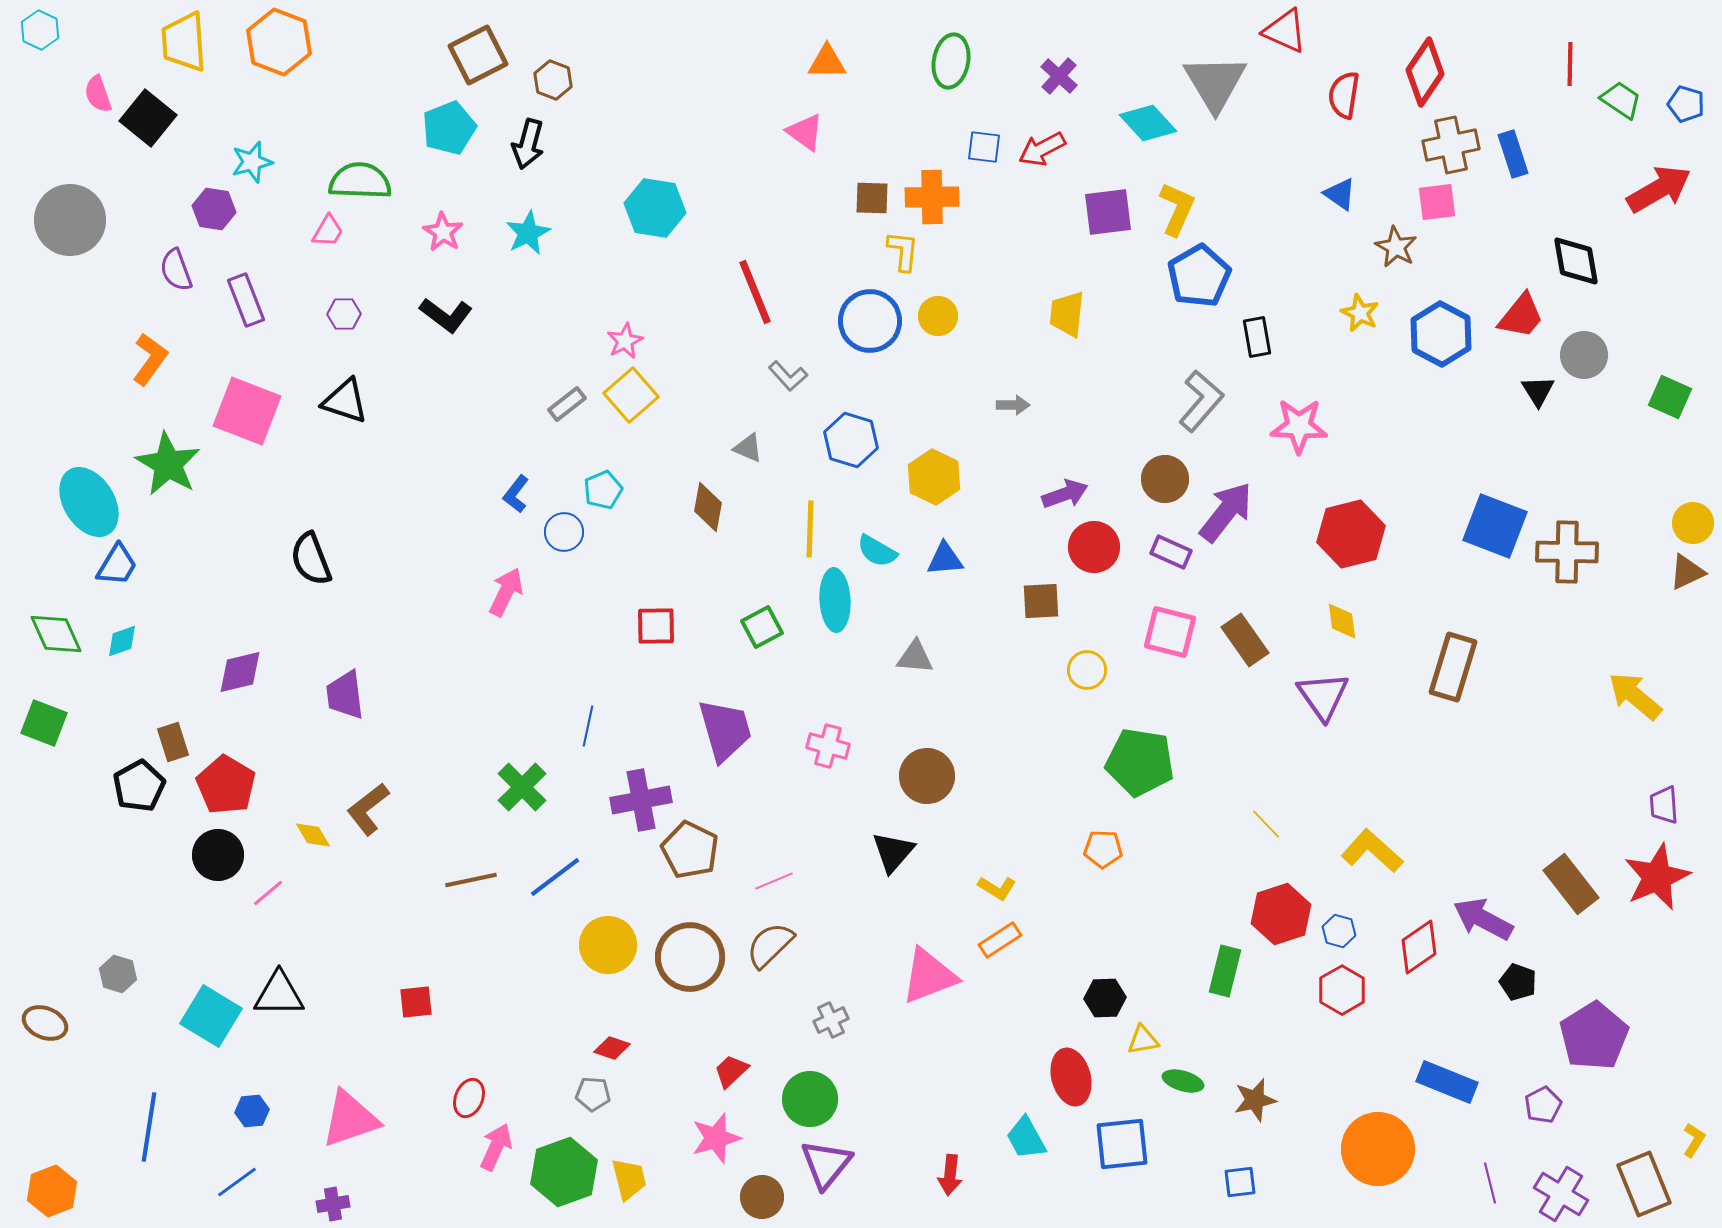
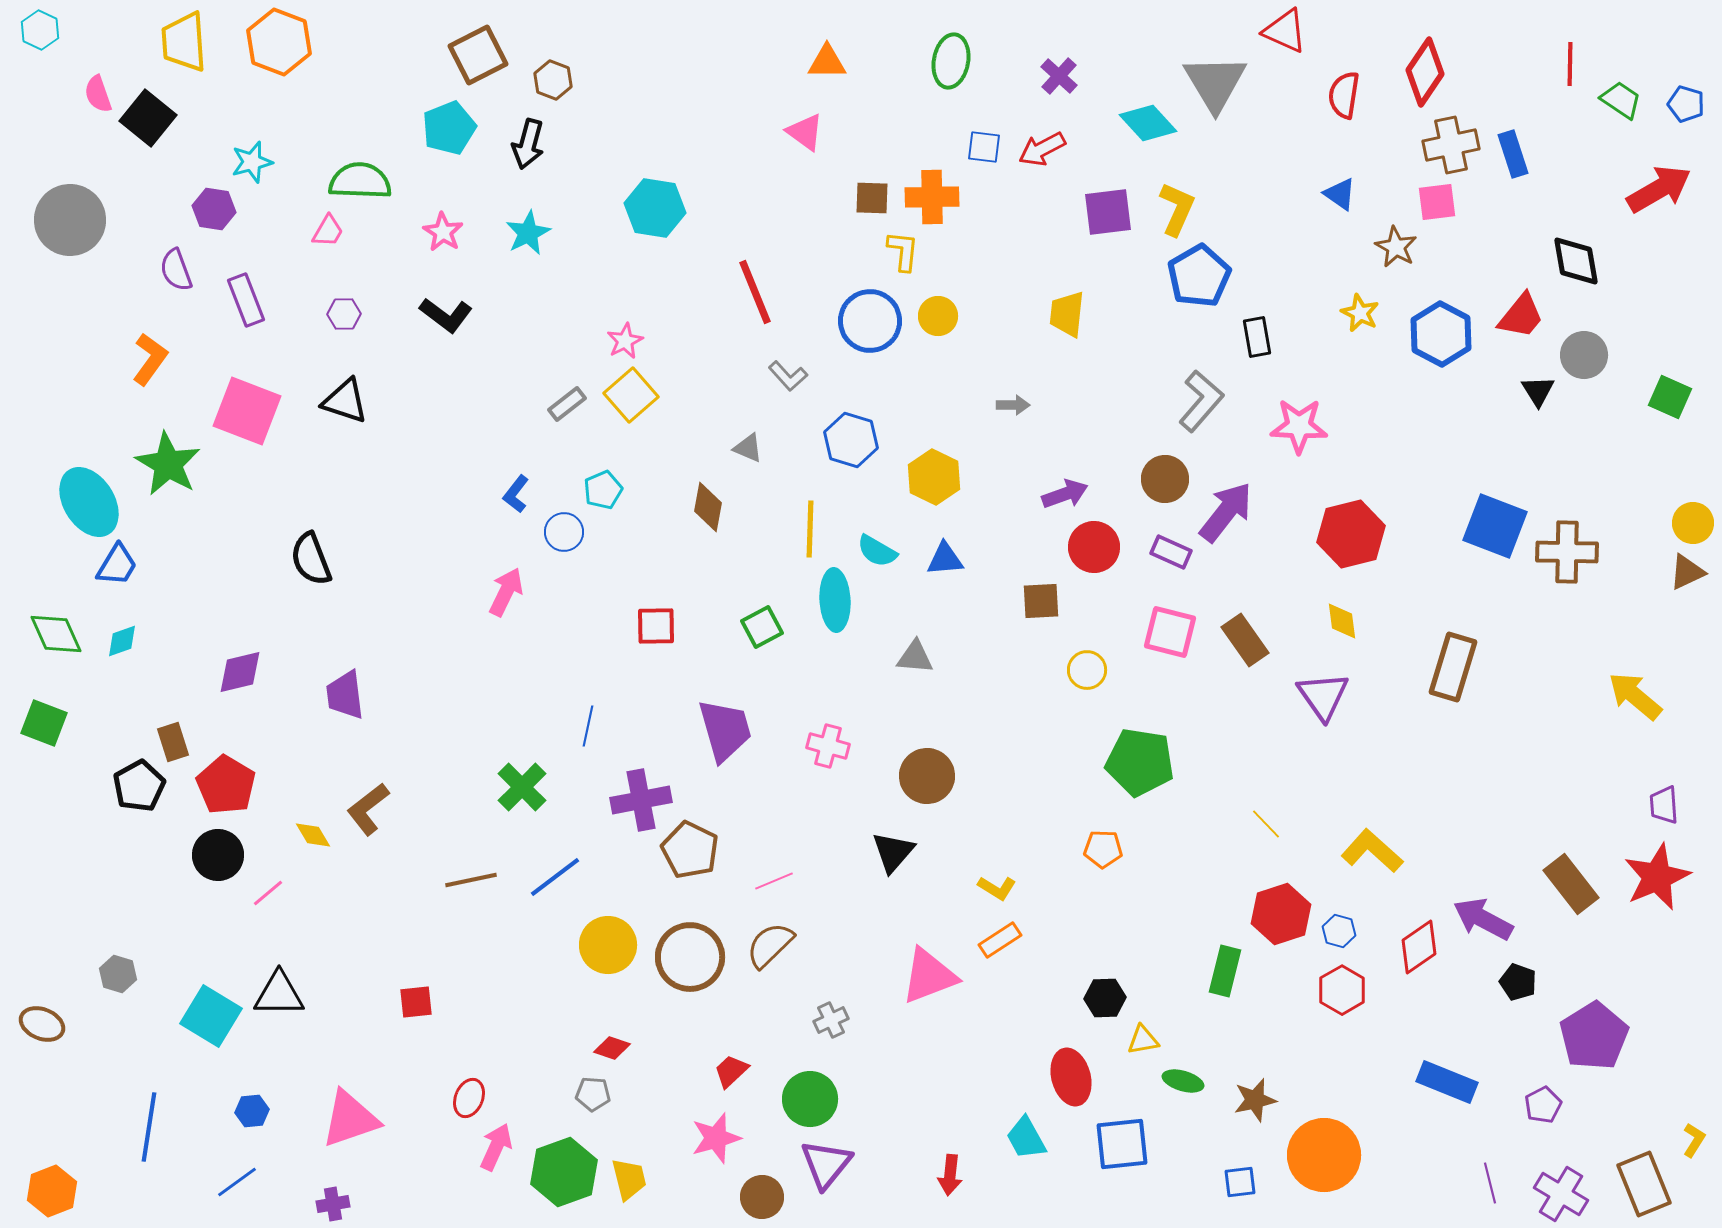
brown ellipse at (45, 1023): moved 3 px left, 1 px down
orange circle at (1378, 1149): moved 54 px left, 6 px down
